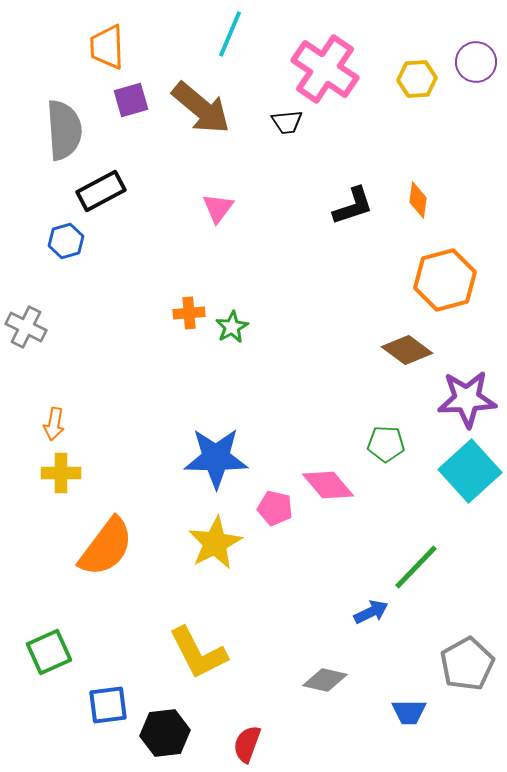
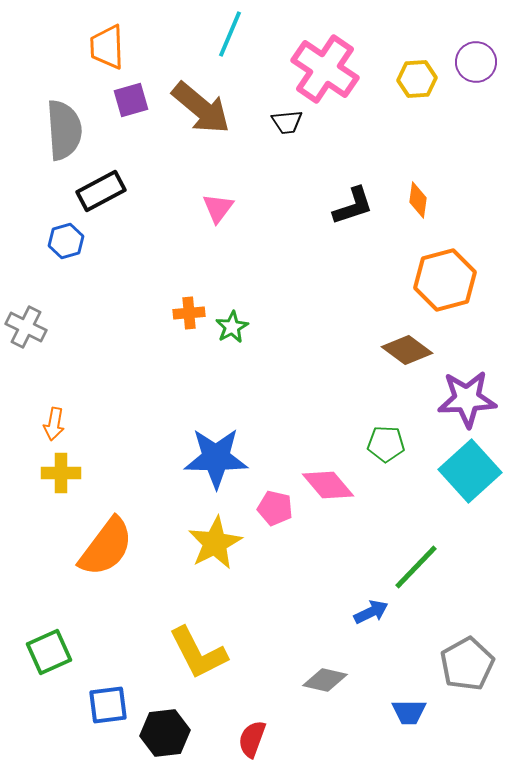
red semicircle: moved 5 px right, 5 px up
